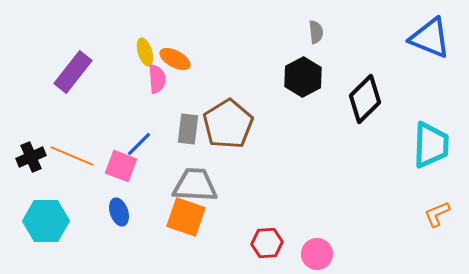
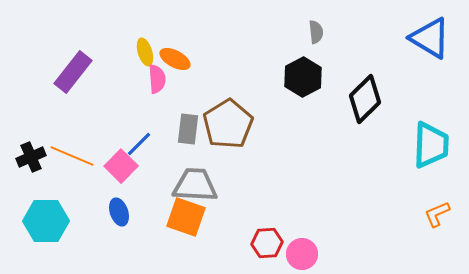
blue triangle: rotated 9 degrees clockwise
pink square: rotated 24 degrees clockwise
pink circle: moved 15 px left
